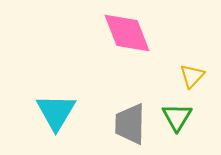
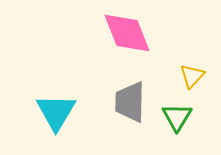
gray trapezoid: moved 22 px up
